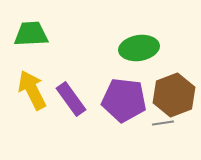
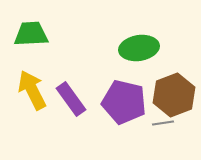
purple pentagon: moved 2 px down; rotated 6 degrees clockwise
